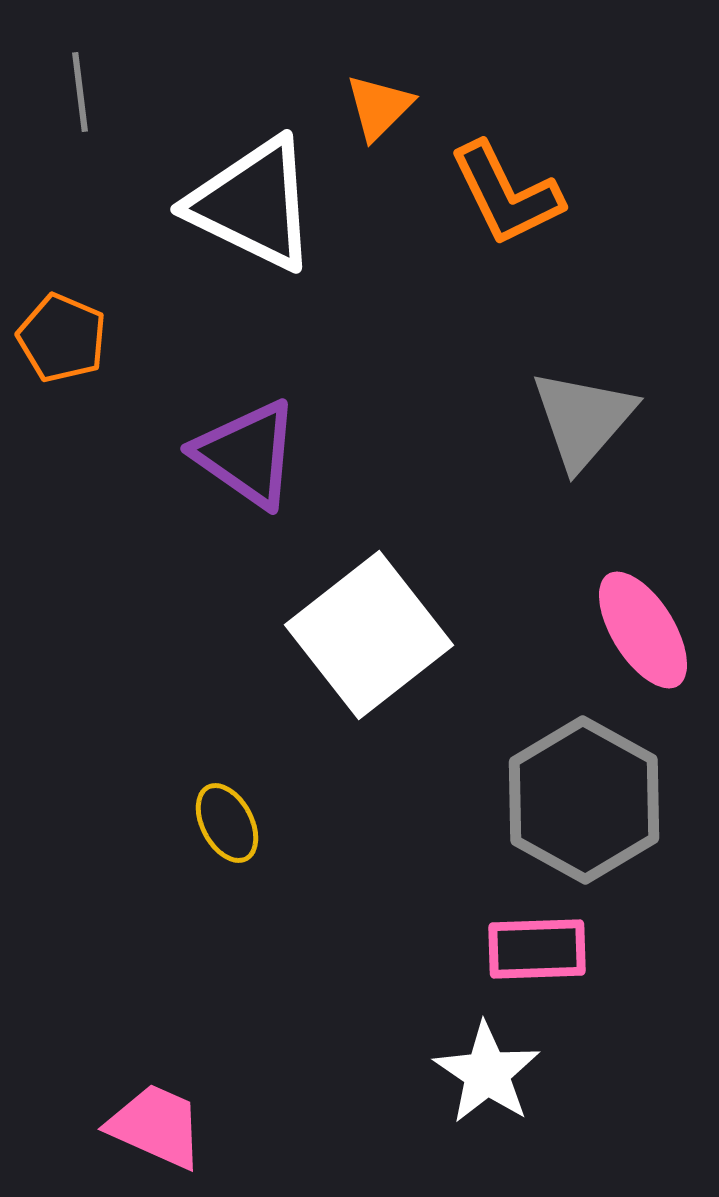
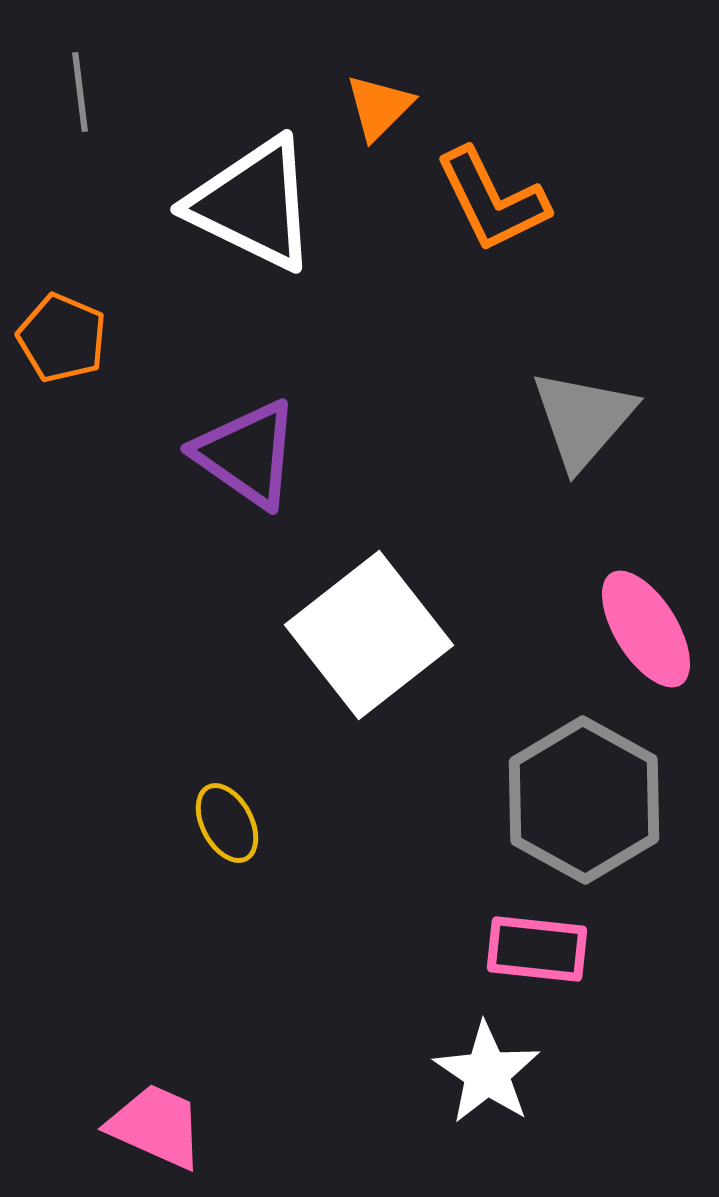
orange L-shape: moved 14 px left, 6 px down
pink ellipse: moved 3 px right, 1 px up
pink rectangle: rotated 8 degrees clockwise
